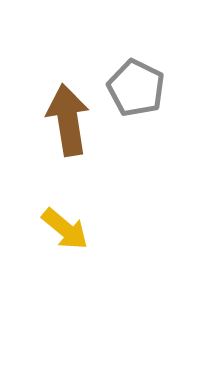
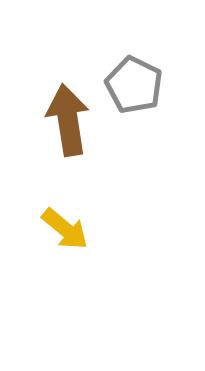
gray pentagon: moved 2 px left, 3 px up
